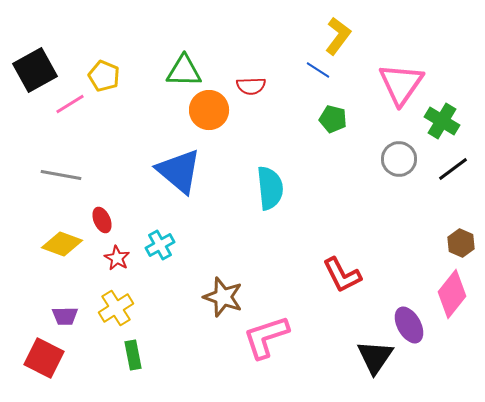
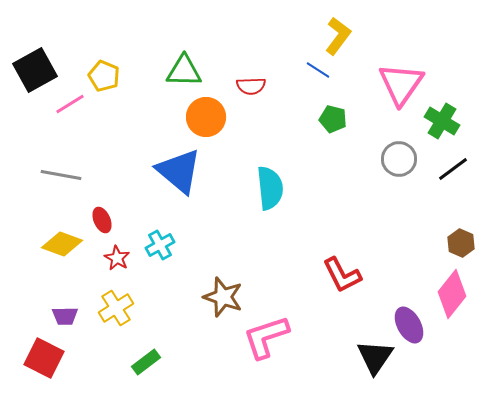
orange circle: moved 3 px left, 7 px down
green rectangle: moved 13 px right, 7 px down; rotated 64 degrees clockwise
